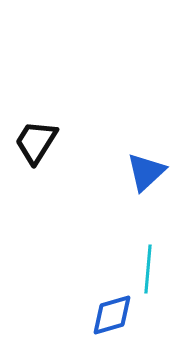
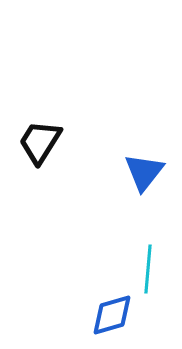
black trapezoid: moved 4 px right
blue triangle: moved 2 px left; rotated 9 degrees counterclockwise
